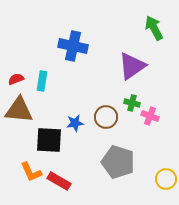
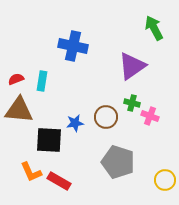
yellow circle: moved 1 px left, 1 px down
